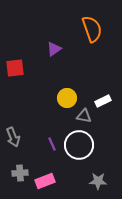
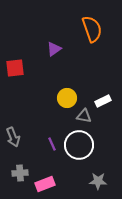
pink rectangle: moved 3 px down
